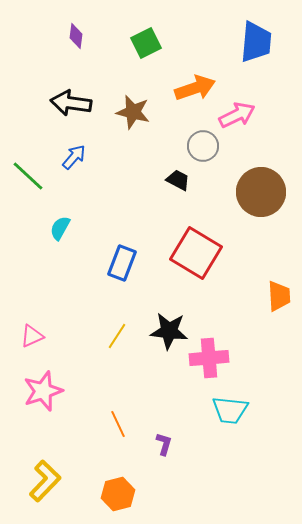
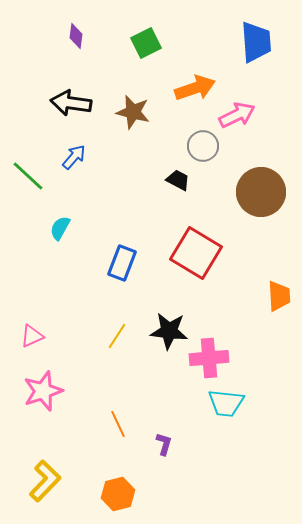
blue trapezoid: rotated 9 degrees counterclockwise
cyan trapezoid: moved 4 px left, 7 px up
